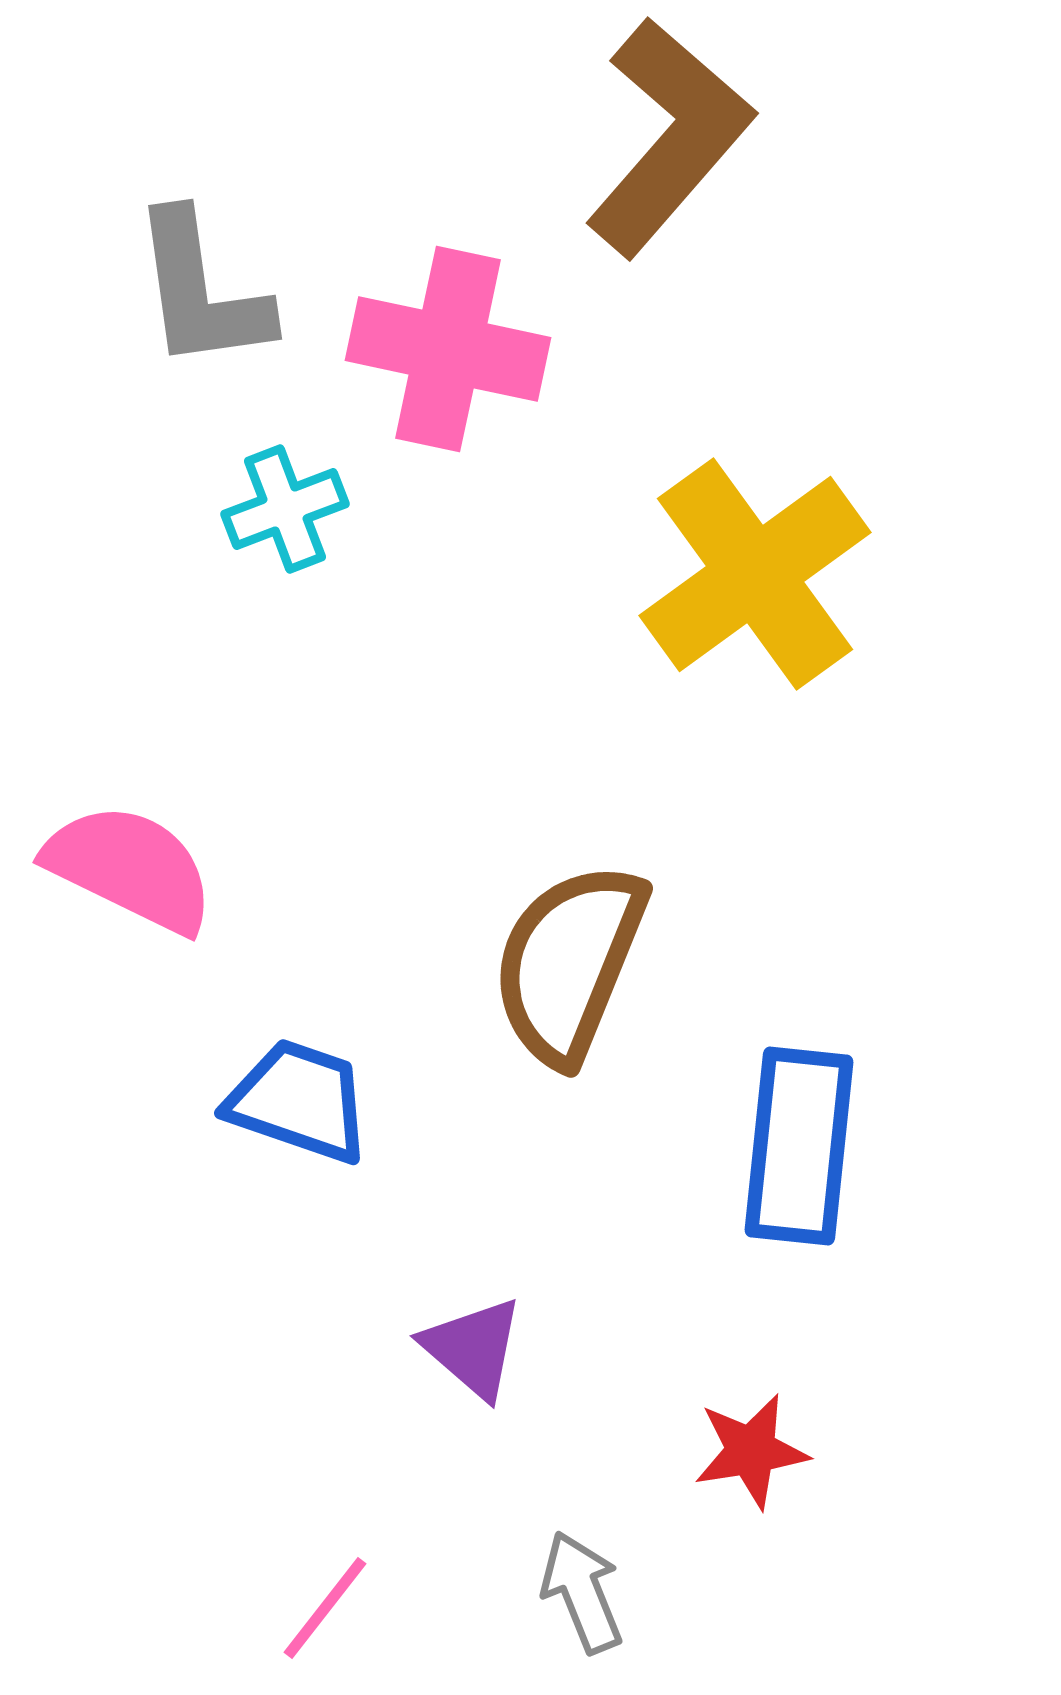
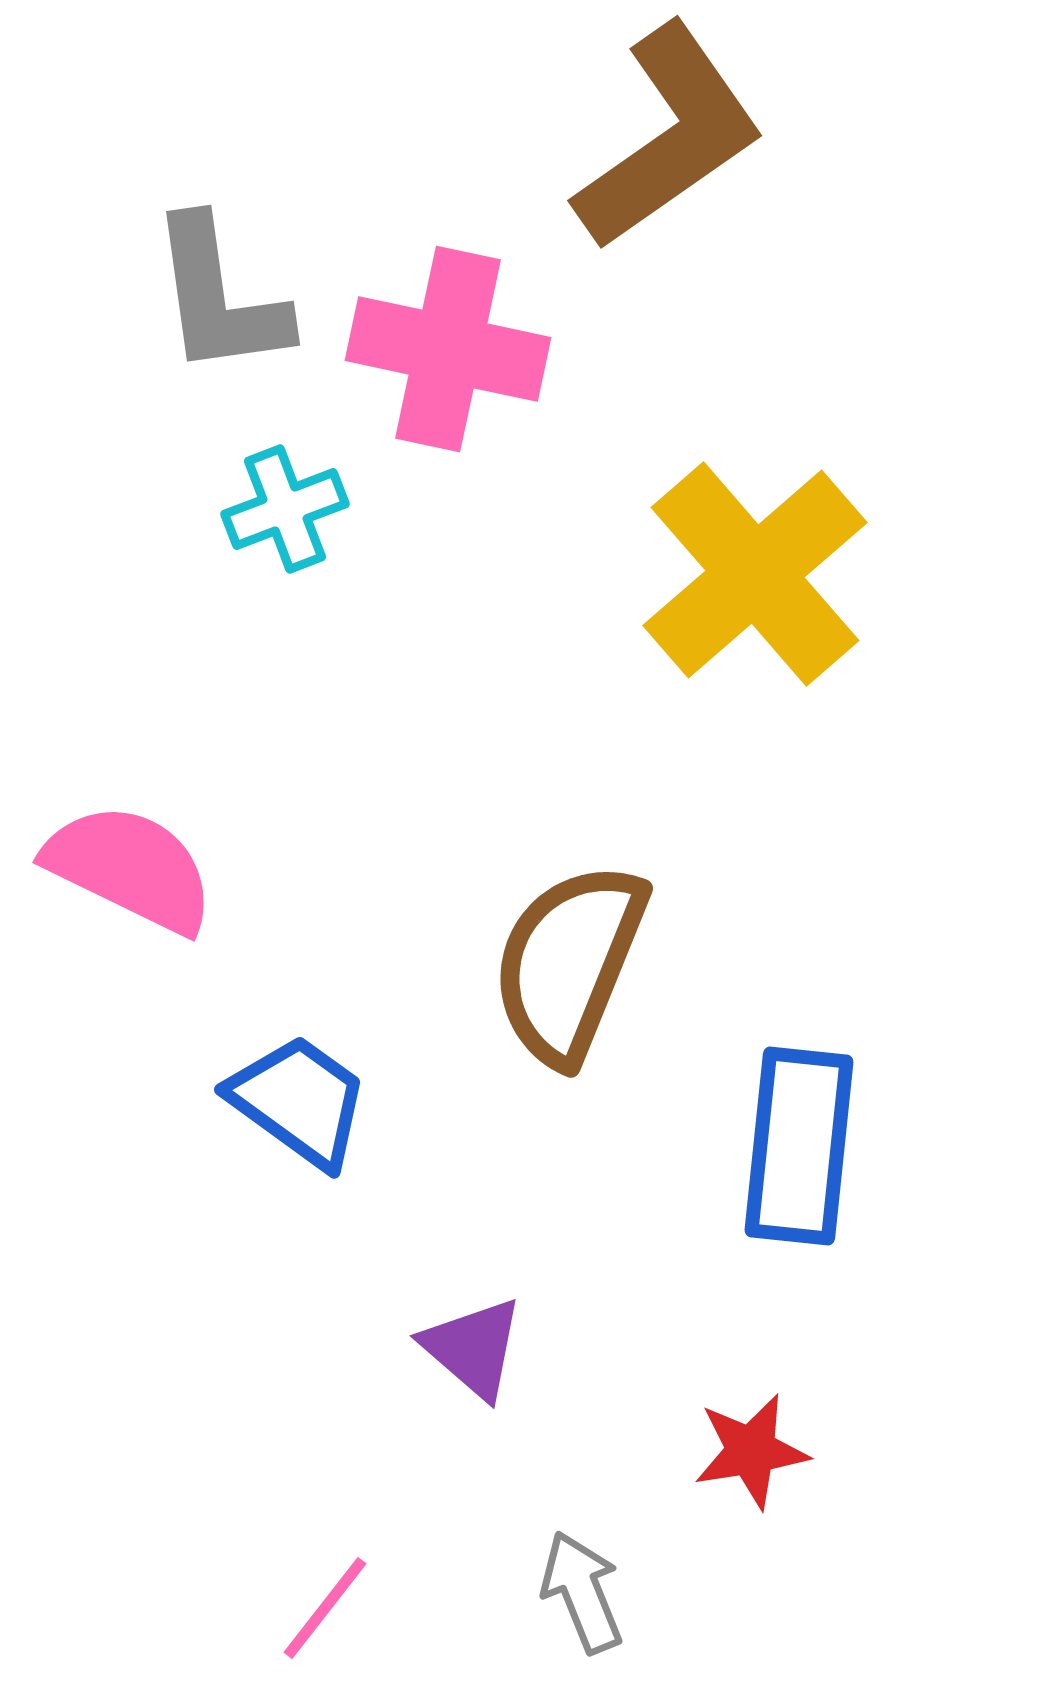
brown L-shape: rotated 14 degrees clockwise
gray L-shape: moved 18 px right, 6 px down
yellow cross: rotated 5 degrees counterclockwise
blue trapezoid: rotated 17 degrees clockwise
